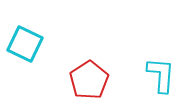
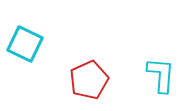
red pentagon: rotated 9 degrees clockwise
